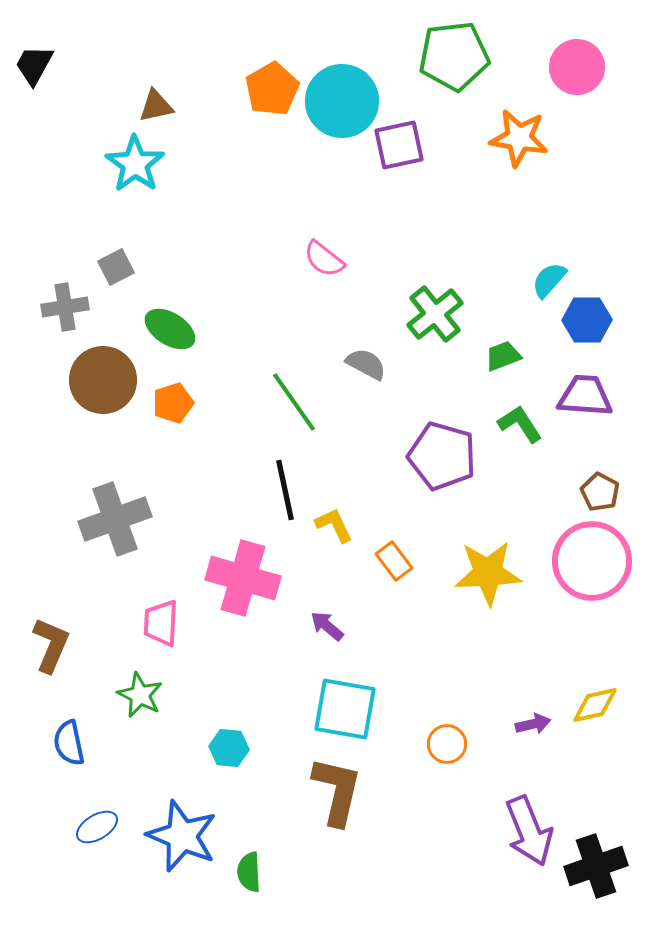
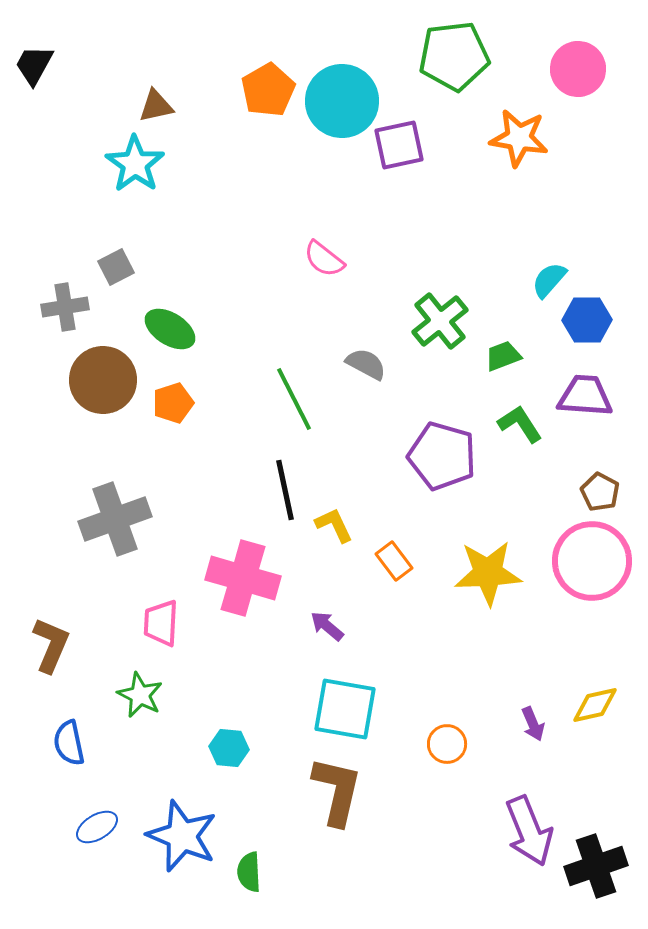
pink circle at (577, 67): moved 1 px right, 2 px down
orange pentagon at (272, 89): moved 4 px left, 1 px down
green cross at (435, 314): moved 5 px right, 7 px down
green line at (294, 402): moved 3 px up; rotated 8 degrees clockwise
purple arrow at (533, 724): rotated 80 degrees clockwise
